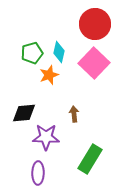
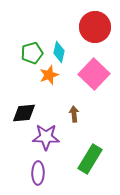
red circle: moved 3 px down
pink square: moved 11 px down
